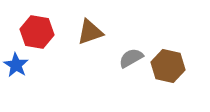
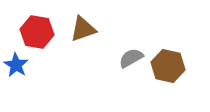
brown triangle: moved 7 px left, 3 px up
